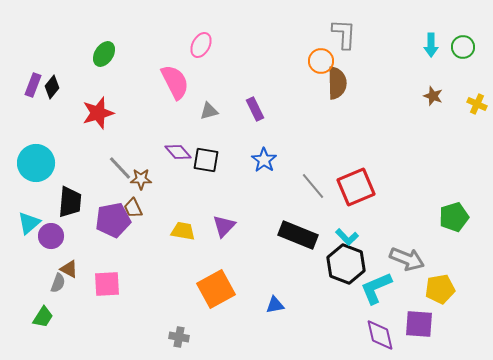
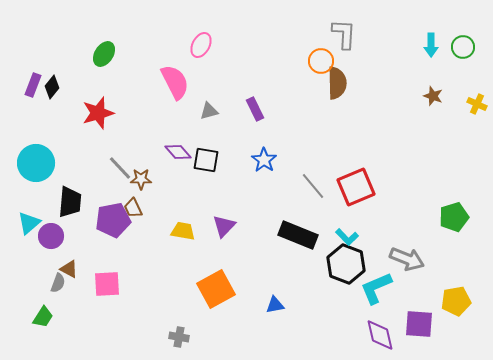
yellow pentagon at (440, 289): moved 16 px right, 12 px down
